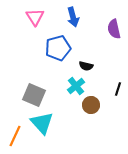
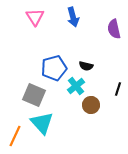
blue pentagon: moved 4 px left, 20 px down
